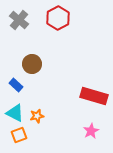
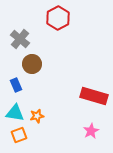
gray cross: moved 1 px right, 19 px down
blue rectangle: rotated 24 degrees clockwise
cyan triangle: rotated 18 degrees counterclockwise
